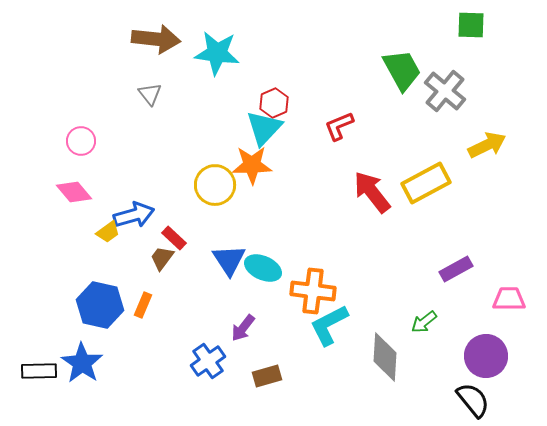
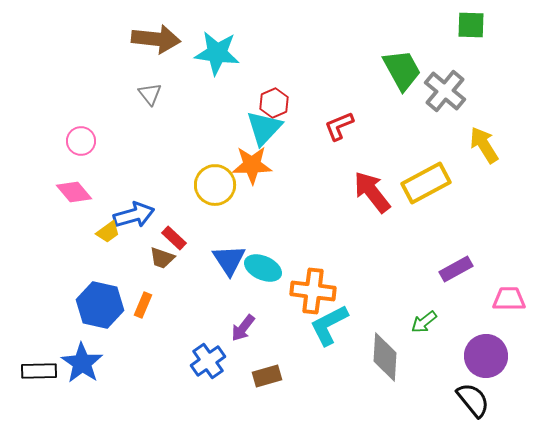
yellow arrow: moved 3 px left; rotated 96 degrees counterclockwise
brown trapezoid: rotated 108 degrees counterclockwise
